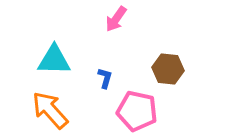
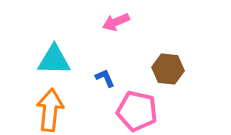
pink arrow: moved 3 px down; rotated 32 degrees clockwise
blue L-shape: rotated 40 degrees counterclockwise
orange arrow: rotated 48 degrees clockwise
